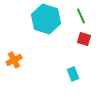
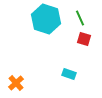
green line: moved 1 px left, 2 px down
orange cross: moved 2 px right, 23 px down; rotated 14 degrees counterclockwise
cyan rectangle: moved 4 px left; rotated 48 degrees counterclockwise
